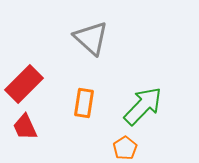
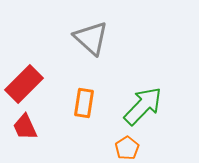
orange pentagon: moved 2 px right
